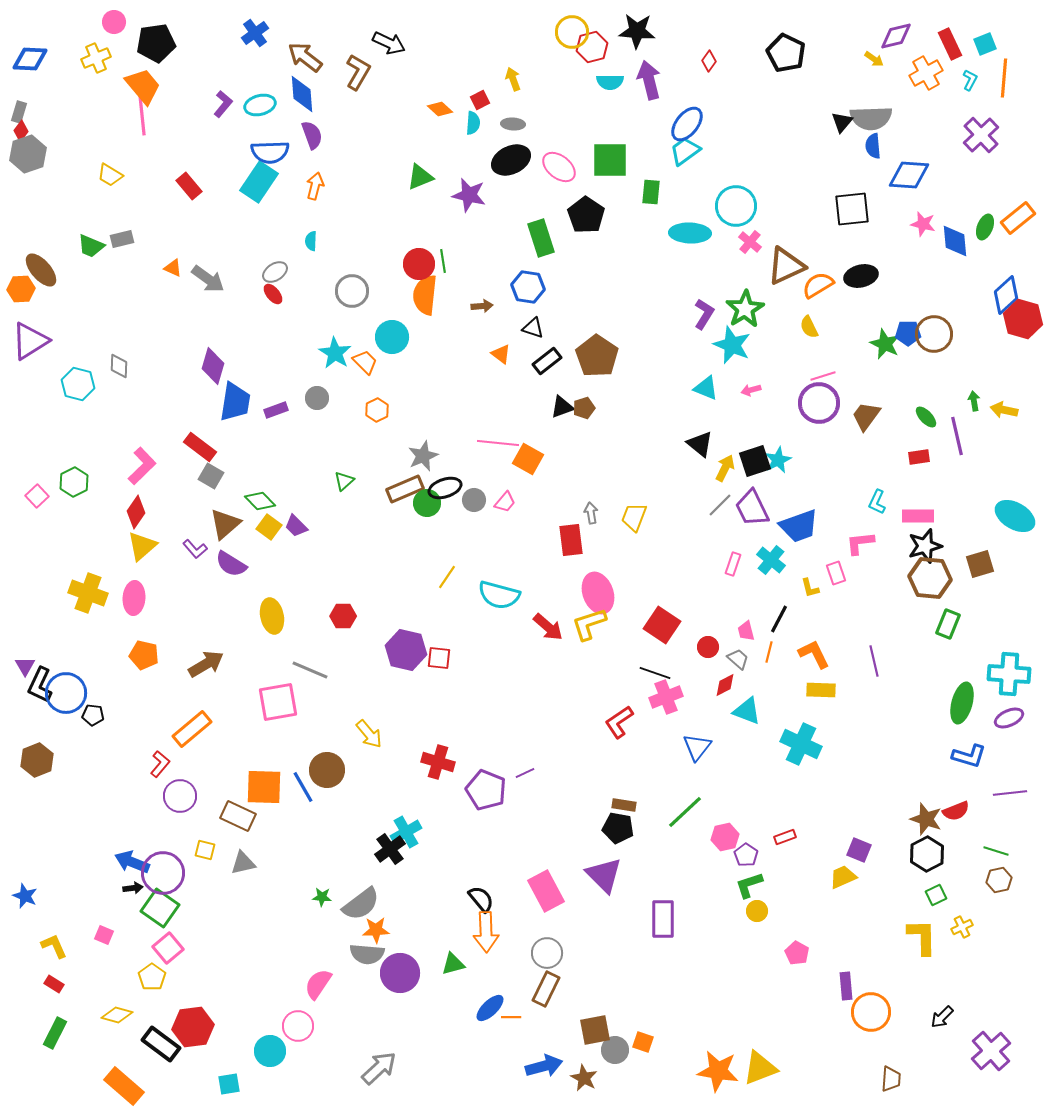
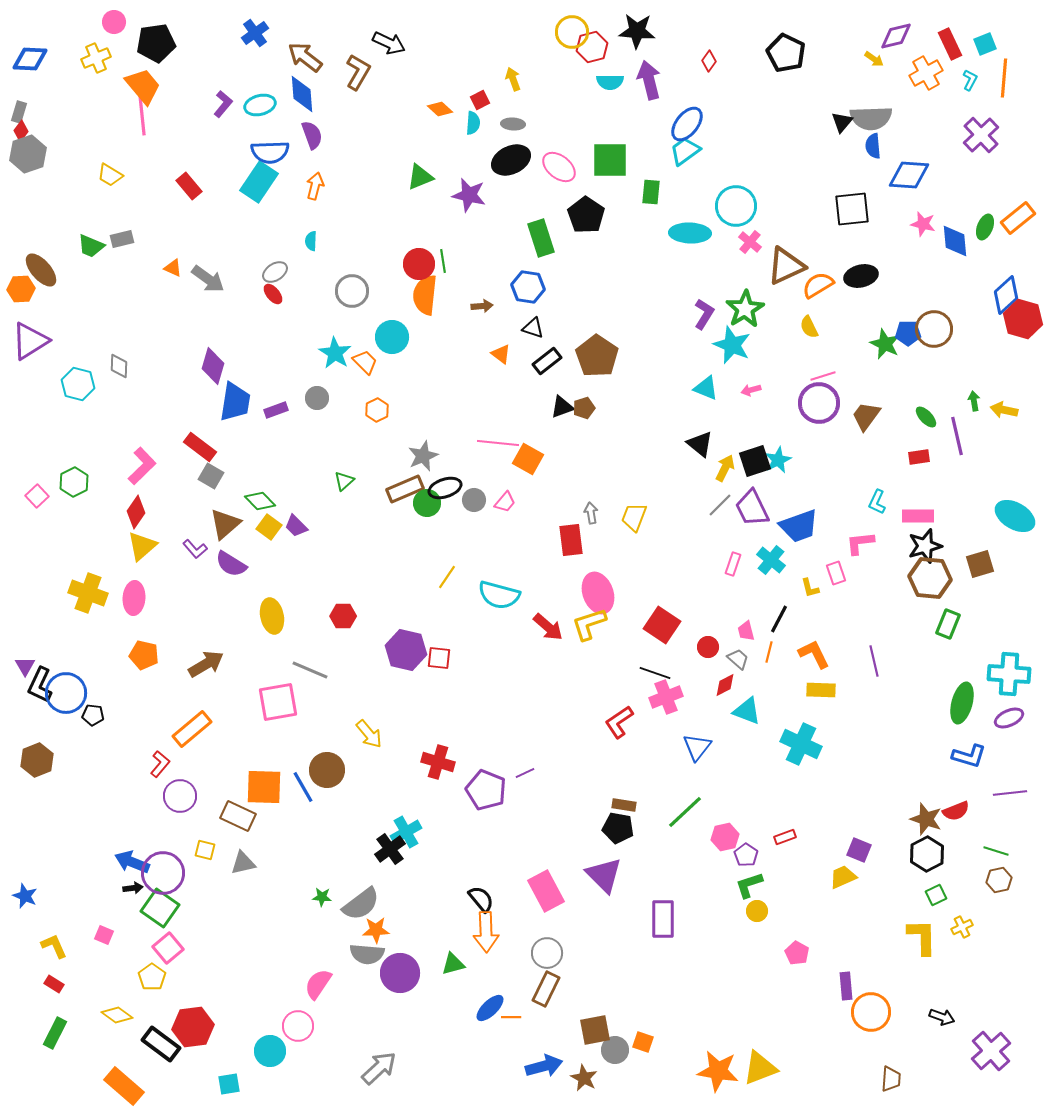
brown circle at (934, 334): moved 5 px up
yellow diamond at (117, 1015): rotated 20 degrees clockwise
black arrow at (942, 1017): rotated 115 degrees counterclockwise
